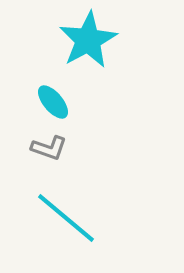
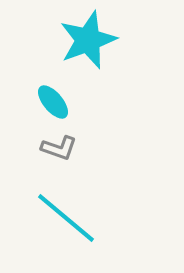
cyan star: rotated 8 degrees clockwise
gray L-shape: moved 10 px right
